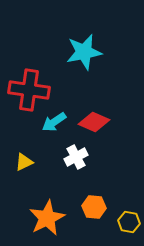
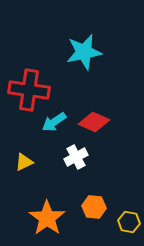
orange star: rotated 9 degrees counterclockwise
